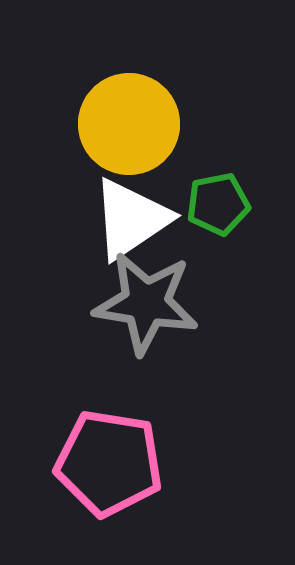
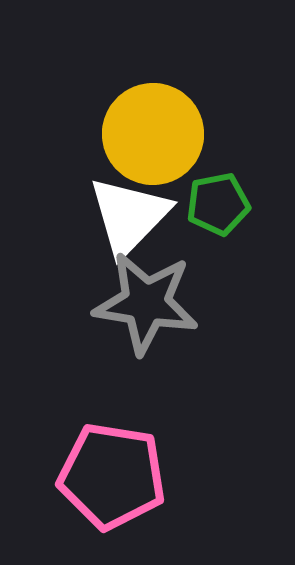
yellow circle: moved 24 px right, 10 px down
white triangle: moved 2 px left, 3 px up; rotated 12 degrees counterclockwise
pink pentagon: moved 3 px right, 13 px down
